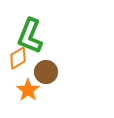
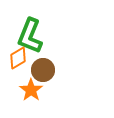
brown circle: moved 3 px left, 2 px up
orange star: moved 3 px right
